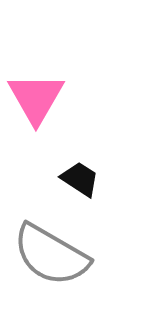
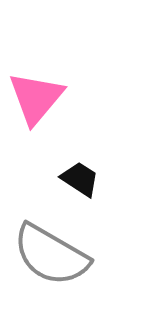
pink triangle: rotated 10 degrees clockwise
